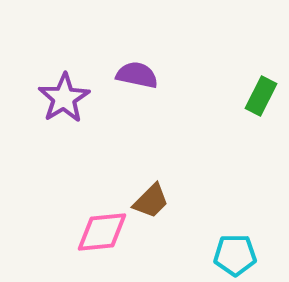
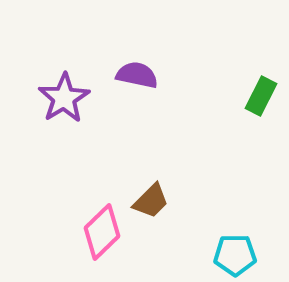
pink diamond: rotated 38 degrees counterclockwise
